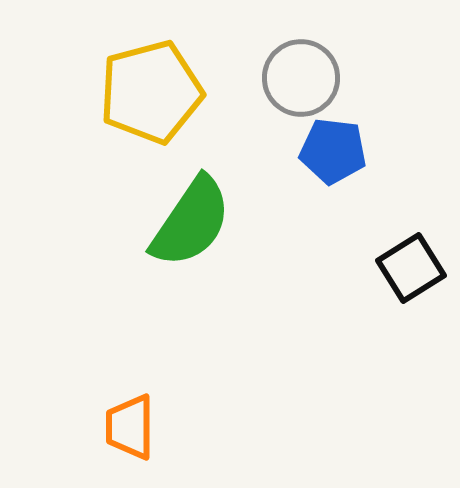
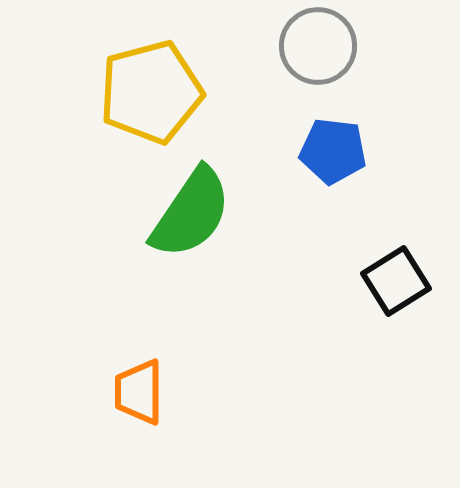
gray circle: moved 17 px right, 32 px up
green semicircle: moved 9 px up
black square: moved 15 px left, 13 px down
orange trapezoid: moved 9 px right, 35 px up
